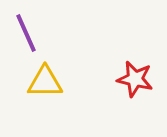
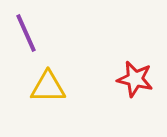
yellow triangle: moved 3 px right, 5 px down
